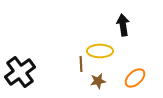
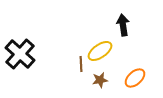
yellow ellipse: rotated 35 degrees counterclockwise
black cross: moved 18 px up; rotated 12 degrees counterclockwise
brown star: moved 2 px right, 1 px up
